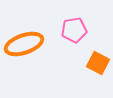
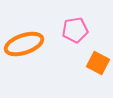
pink pentagon: moved 1 px right
